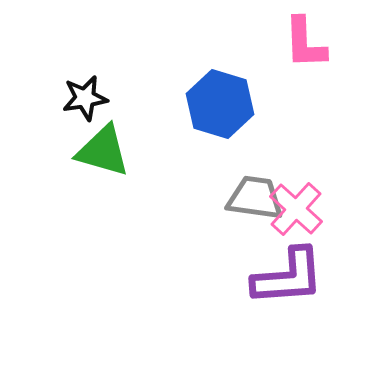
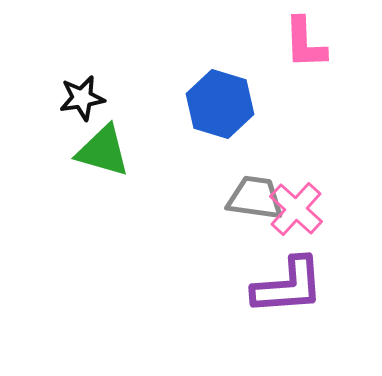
black star: moved 3 px left
purple L-shape: moved 9 px down
